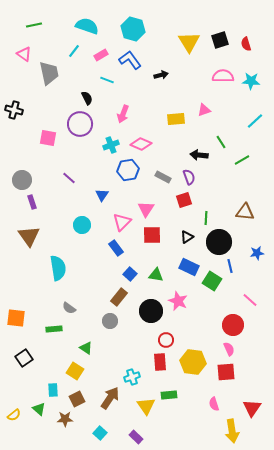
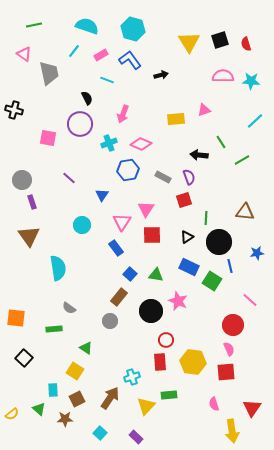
cyan cross at (111, 145): moved 2 px left, 2 px up
pink triangle at (122, 222): rotated 12 degrees counterclockwise
black square at (24, 358): rotated 12 degrees counterclockwise
yellow triangle at (146, 406): rotated 18 degrees clockwise
yellow semicircle at (14, 415): moved 2 px left, 1 px up
